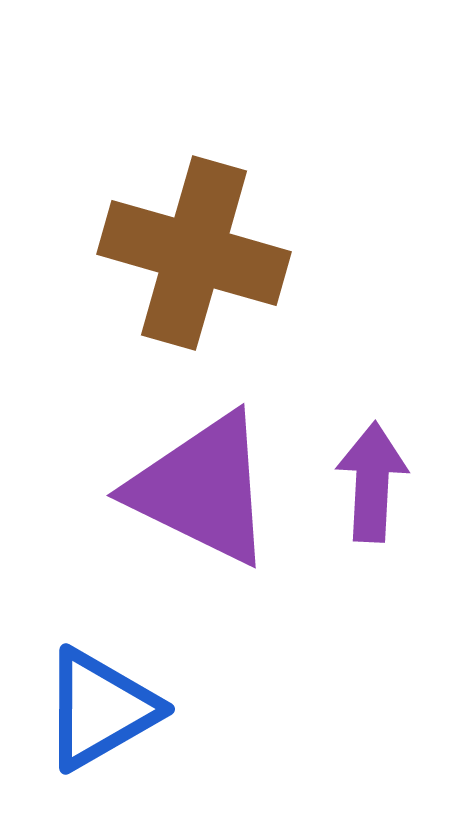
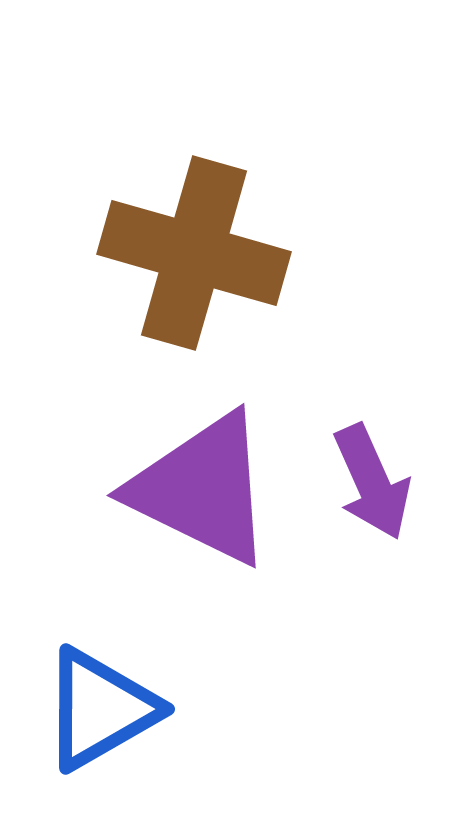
purple arrow: rotated 153 degrees clockwise
